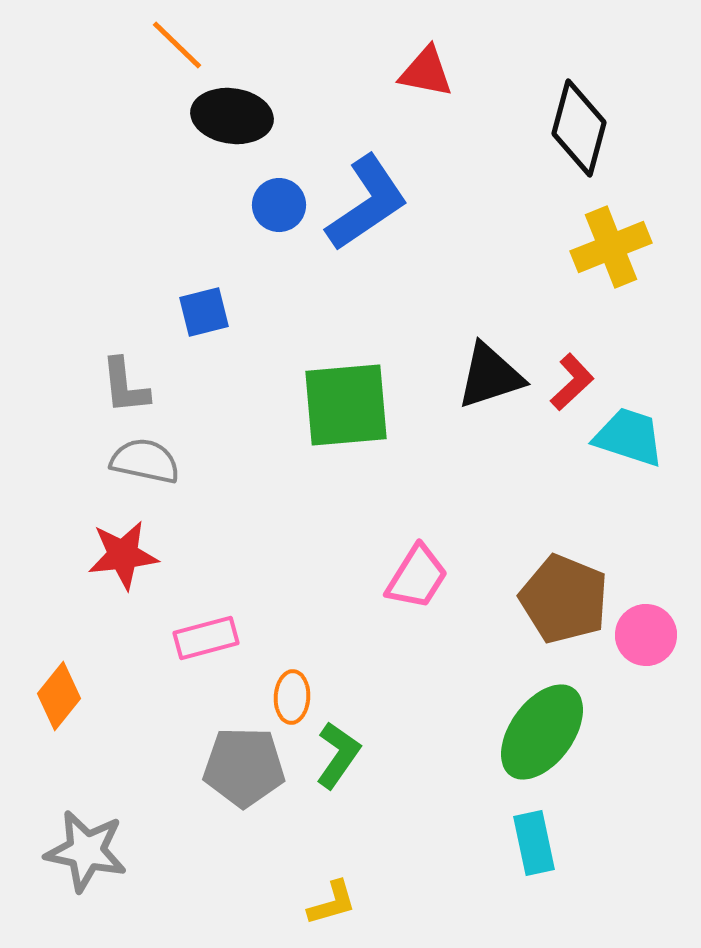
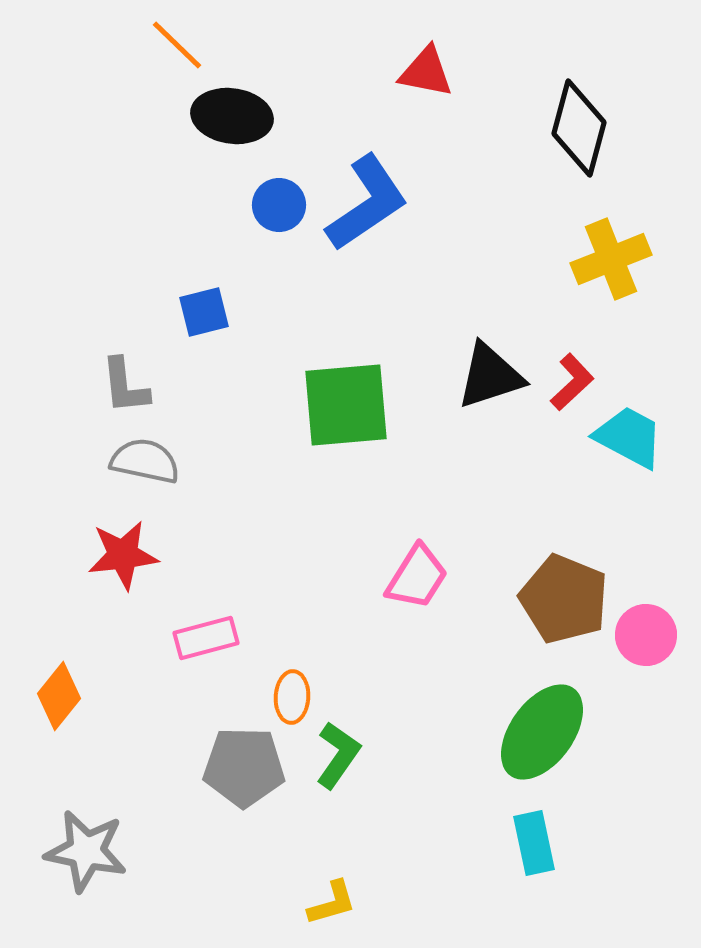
yellow cross: moved 12 px down
cyan trapezoid: rotated 10 degrees clockwise
